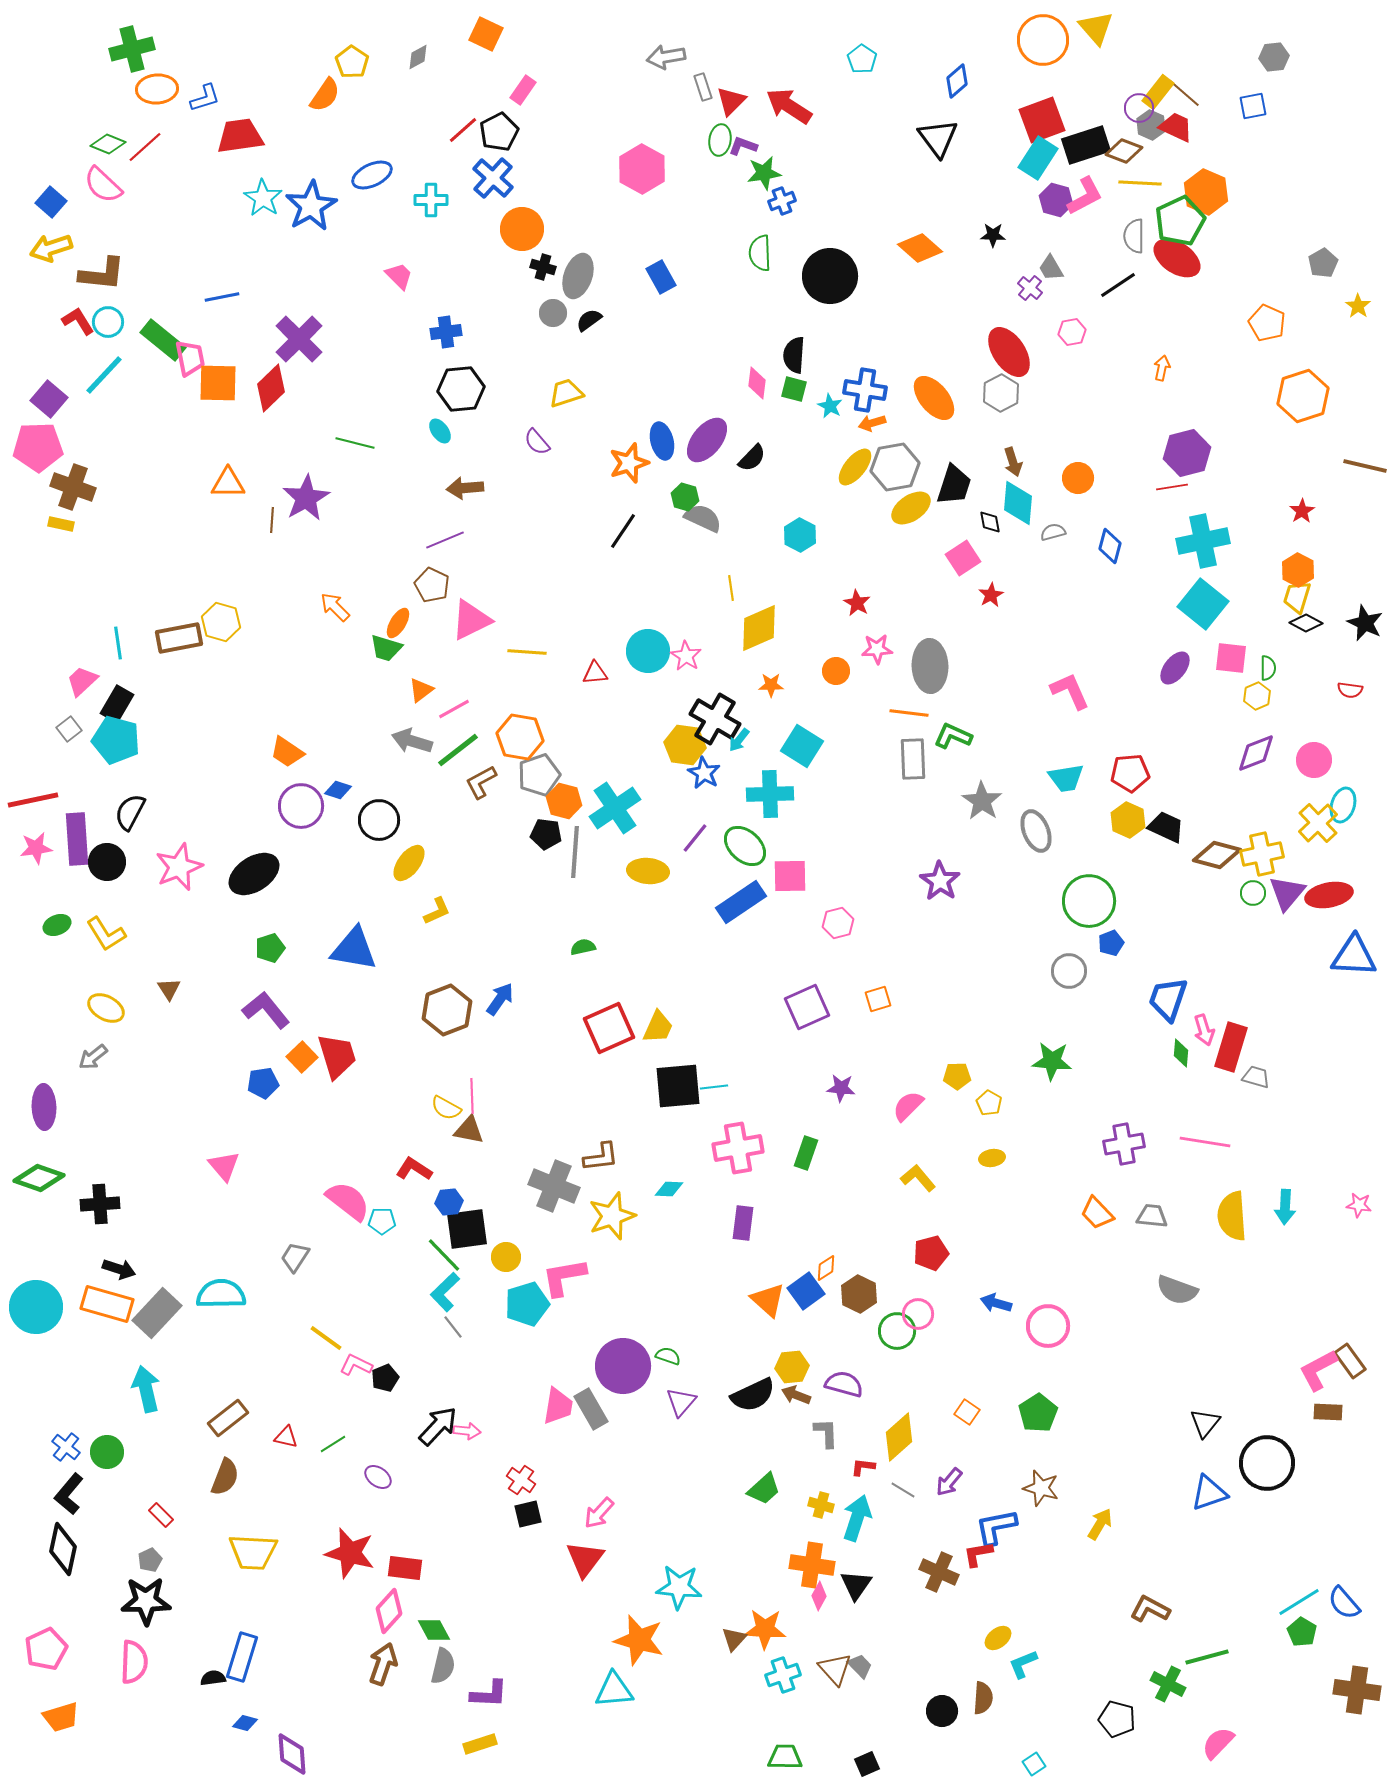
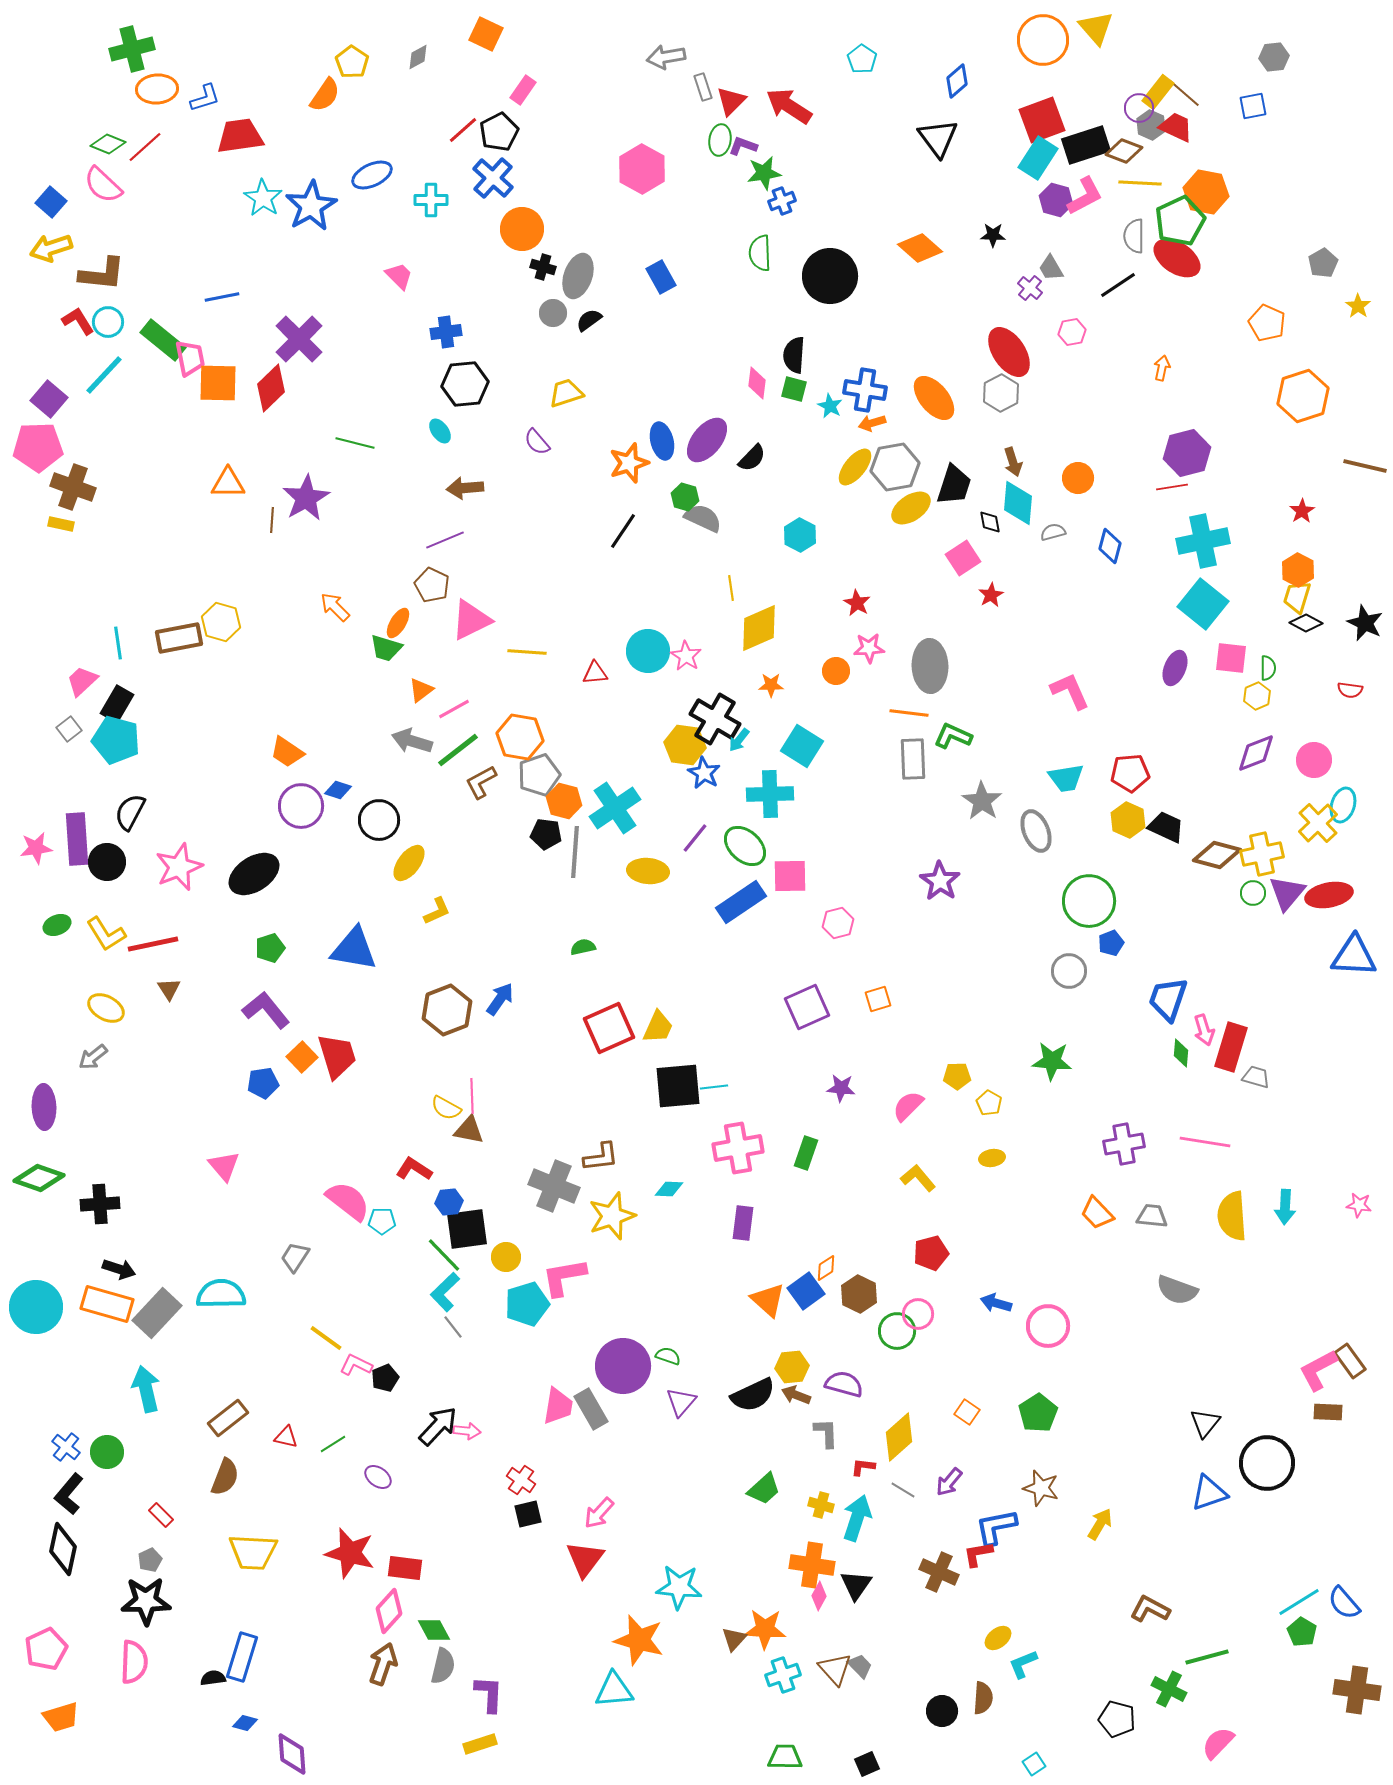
orange hexagon at (1206, 192): rotated 12 degrees counterclockwise
black hexagon at (461, 389): moved 4 px right, 5 px up
pink star at (877, 649): moved 8 px left, 1 px up
purple ellipse at (1175, 668): rotated 16 degrees counterclockwise
red line at (33, 800): moved 120 px right, 144 px down
green cross at (1168, 1684): moved 1 px right, 5 px down
purple L-shape at (489, 1694): rotated 90 degrees counterclockwise
